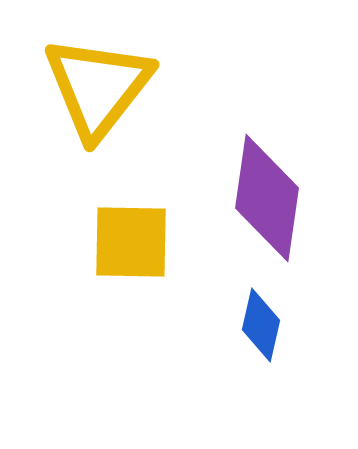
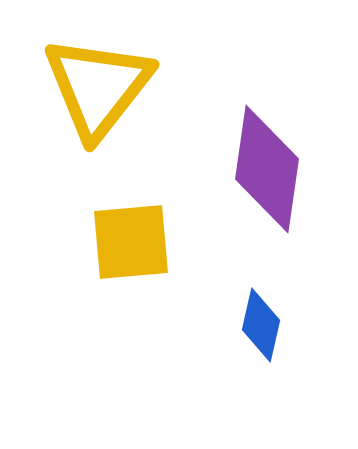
purple diamond: moved 29 px up
yellow square: rotated 6 degrees counterclockwise
